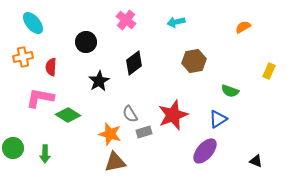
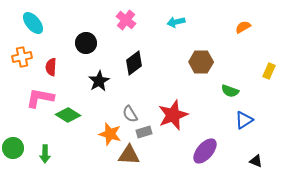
black circle: moved 1 px down
orange cross: moved 1 px left
brown hexagon: moved 7 px right, 1 px down; rotated 10 degrees clockwise
blue triangle: moved 26 px right, 1 px down
brown triangle: moved 14 px right, 7 px up; rotated 15 degrees clockwise
